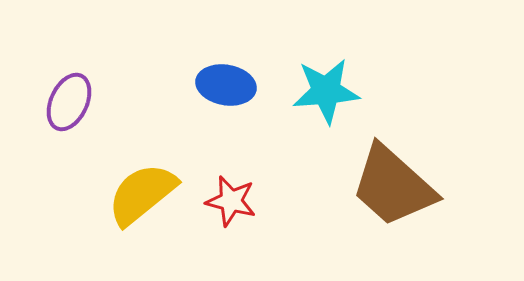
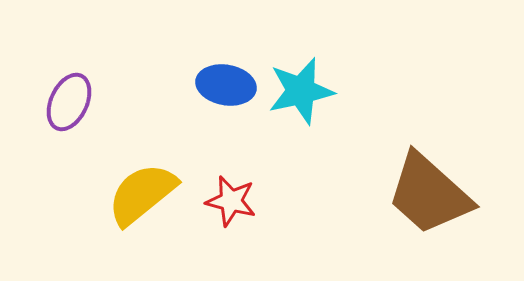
cyan star: moved 25 px left; rotated 8 degrees counterclockwise
brown trapezoid: moved 36 px right, 8 px down
